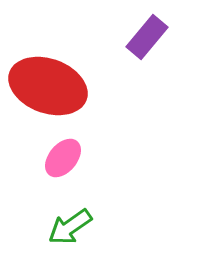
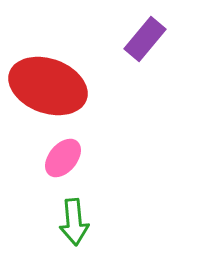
purple rectangle: moved 2 px left, 2 px down
green arrow: moved 4 px right, 5 px up; rotated 60 degrees counterclockwise
